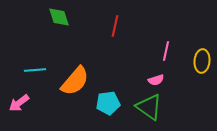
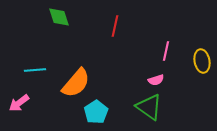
yellow ellipse: rotated 15 degrees counterclockwise
orange semicircle: moved 1 px right, 2 px down
cyan pentagon: moved 12 px left, 9 px down; rotated 25 degrees counterclockwise
